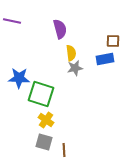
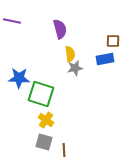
yellow semicircle: moved 1 px left, 1 px down
